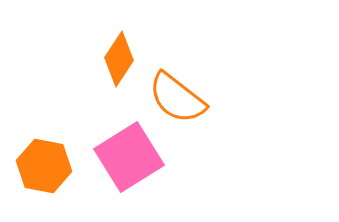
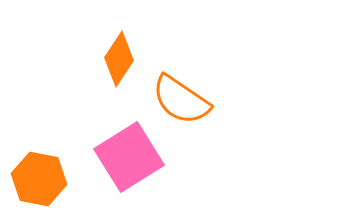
orange semicircle: moved 4 px right, 2 px down; rotated 4 degrees counterclockwise
orange hexagon: moved 5 px left, 13 px down
